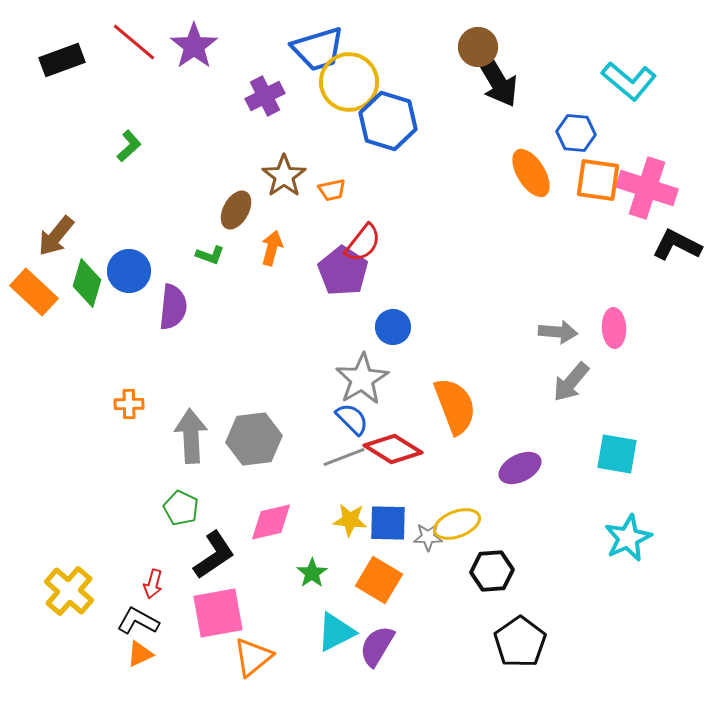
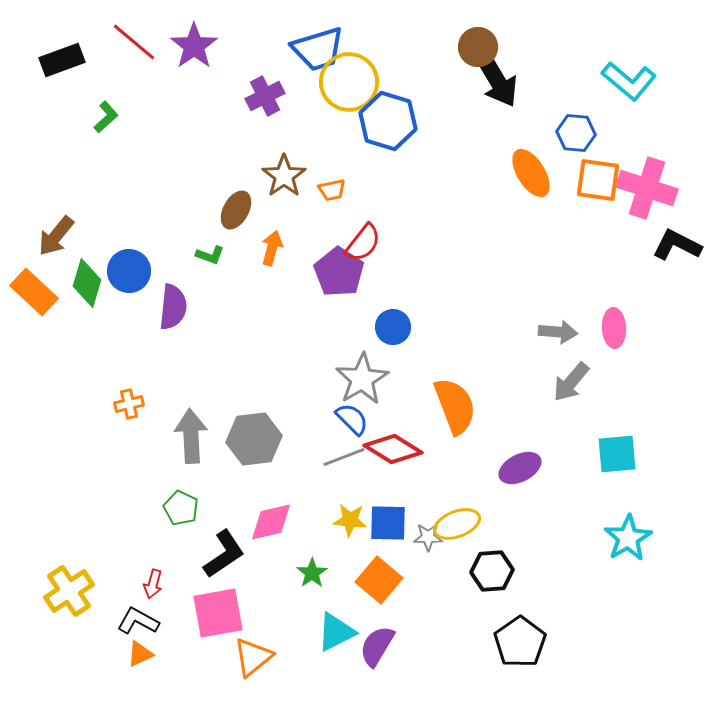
green L-shape at (129, 146): moved 23 px left, 29 px up
purple pentagon at (343, 271): moved 4 px left, 1 px down
orange cross at (129, 404): rotated 12 degrees counterclockwise
cyan square at (617, 454): rotated 15 degrees counterclockwise
cyan star at (628, 538): rotated 6 degrees counterclockwise
black L-shape at (214, 555): moved 10 px right, 1 px up
orange square at (379, 580): rotated 9 degrees clockwise
yellow cross at (69, 591): rotated 15 degrees clockwise
